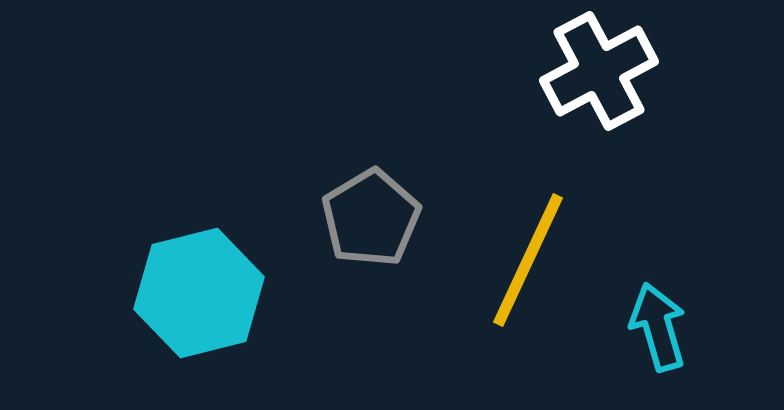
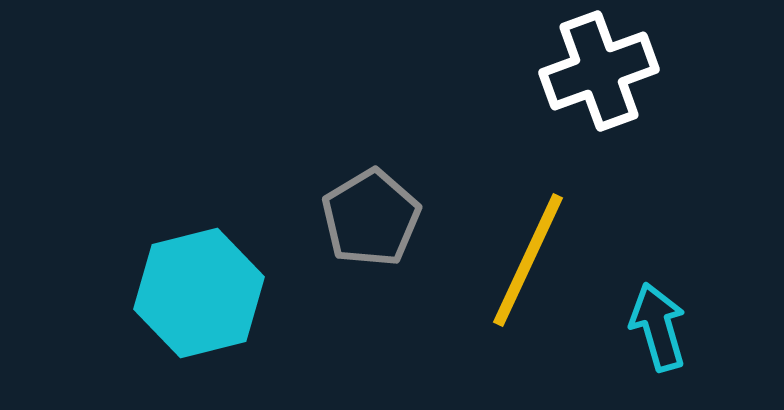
white cross: rotated 8 degrees clockwise
